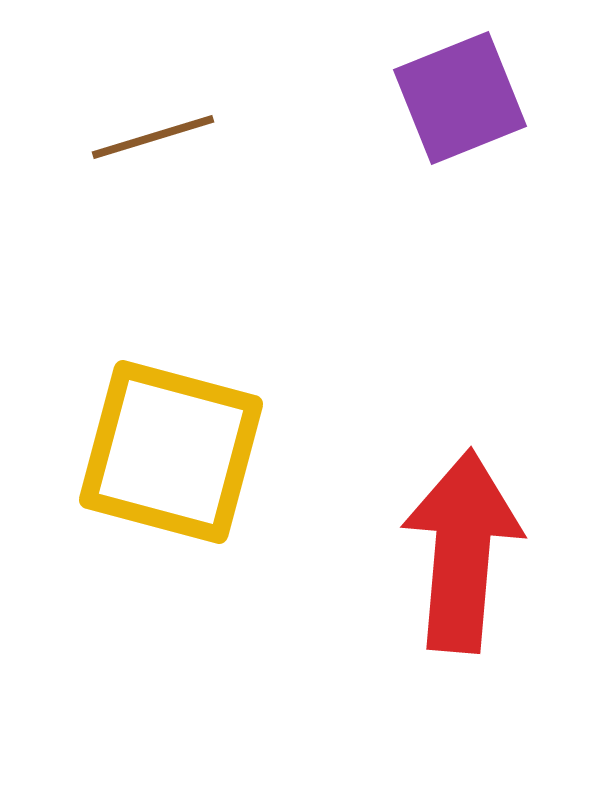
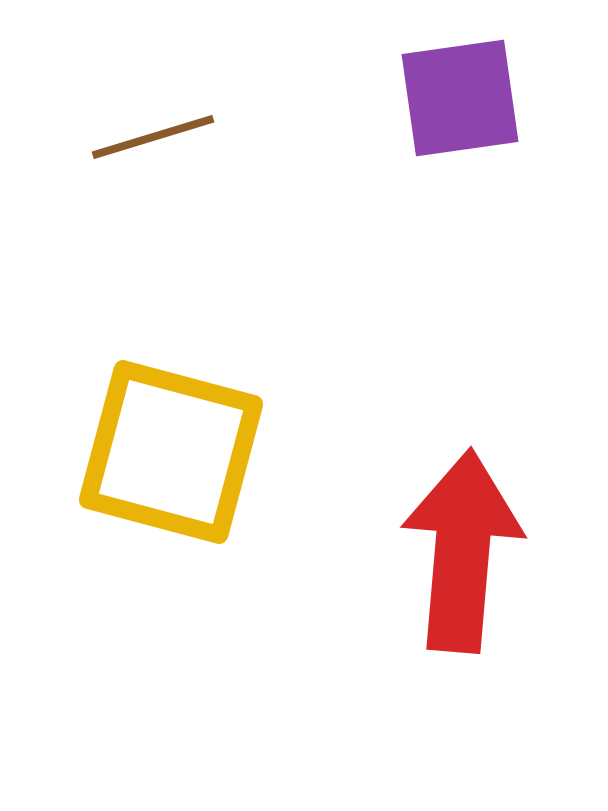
purple square: rotated 14 degrees clockwise
